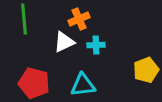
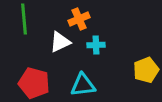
white triangle: moved 4 px left
